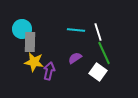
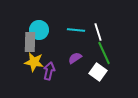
cyan circle: moved 17 px right, 1 px down
